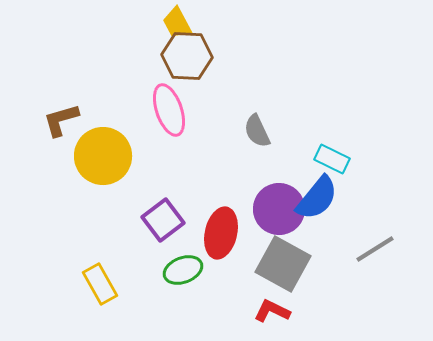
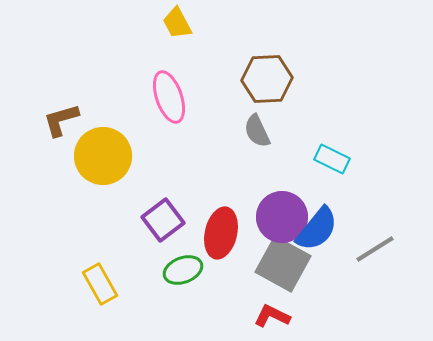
brown hexagon: moved 80 px right, 23 px down; rotated 6 degrees counterclockwise
pink ellipse: moved 13 px up
blue semicircle: moved 31 px down
purple circle: moved 3 px right, 8 px down
red L-shape: moved 5 px down
